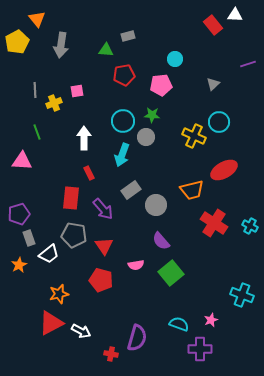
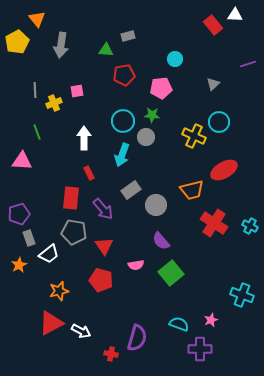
pink pentagon at (161, 85): moved 3 px down
gray pentagon at (74, 235): moved 3 px up
orange star at (59, 294): moved 3 px up
